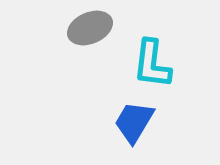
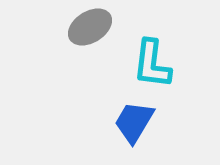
gray ellipse: moved 1 px up; rotated 9 degrees counterclockwise
